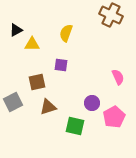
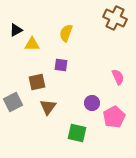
brown cross: moved 4 px right, 3 px down
brown triangle: rotated 36 degrees counterclockwise
green square: moved 2 px right, 7 px down
